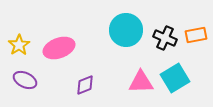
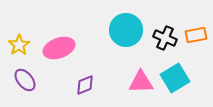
purple ellipse: rotated 25 degrees clockwise
